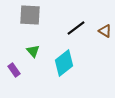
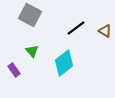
gray square: rotated 25 degrees clockwise
green triangle: moved 1 px left
